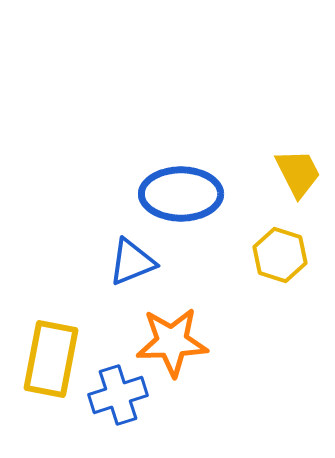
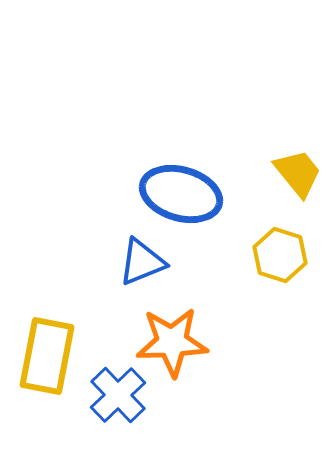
yellow trapezoid: rotated 12 degrees counterclockwise
blue ellipse: rotated 16 degrees clockwise
blue triangle: moved 10 px right
yellow rectangle: moved 4 px left, 3 px up
blue cross: rotated 26 degrees counterclockwise
